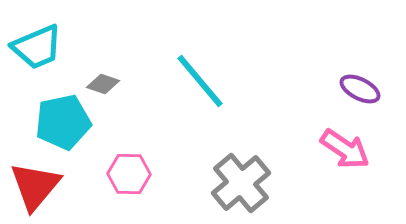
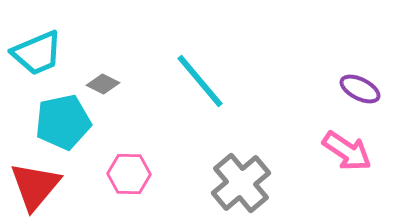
cyan trapezoid: moved 6 px down
gray diamond: rotated 8 degrees clockwise
pink arrow: moved 2 px right, 2 px down
